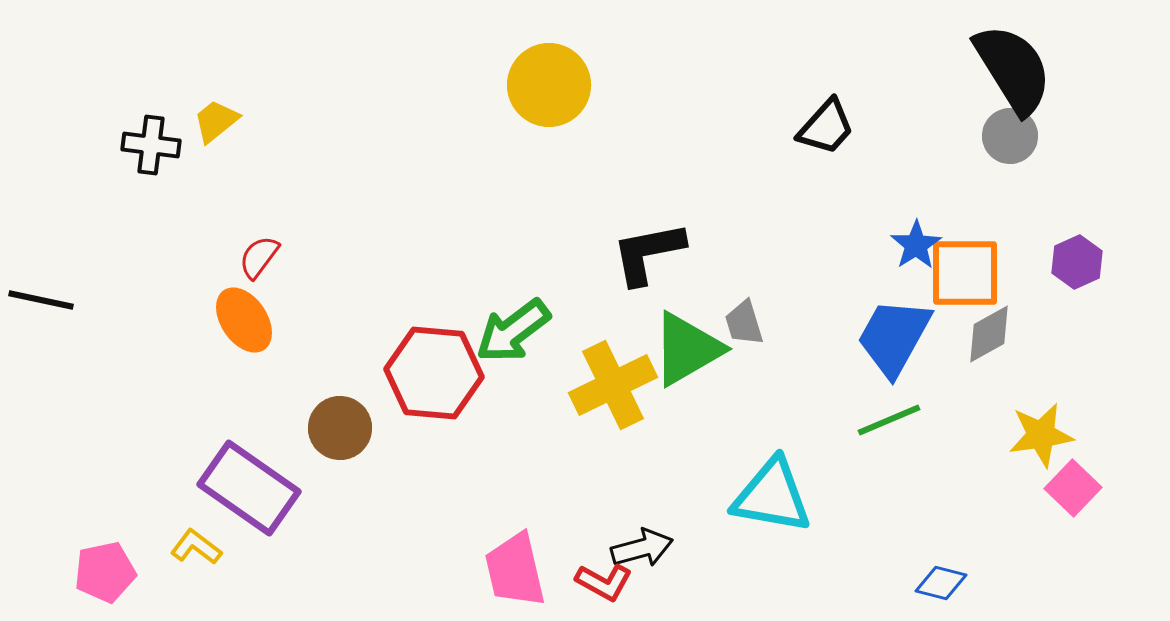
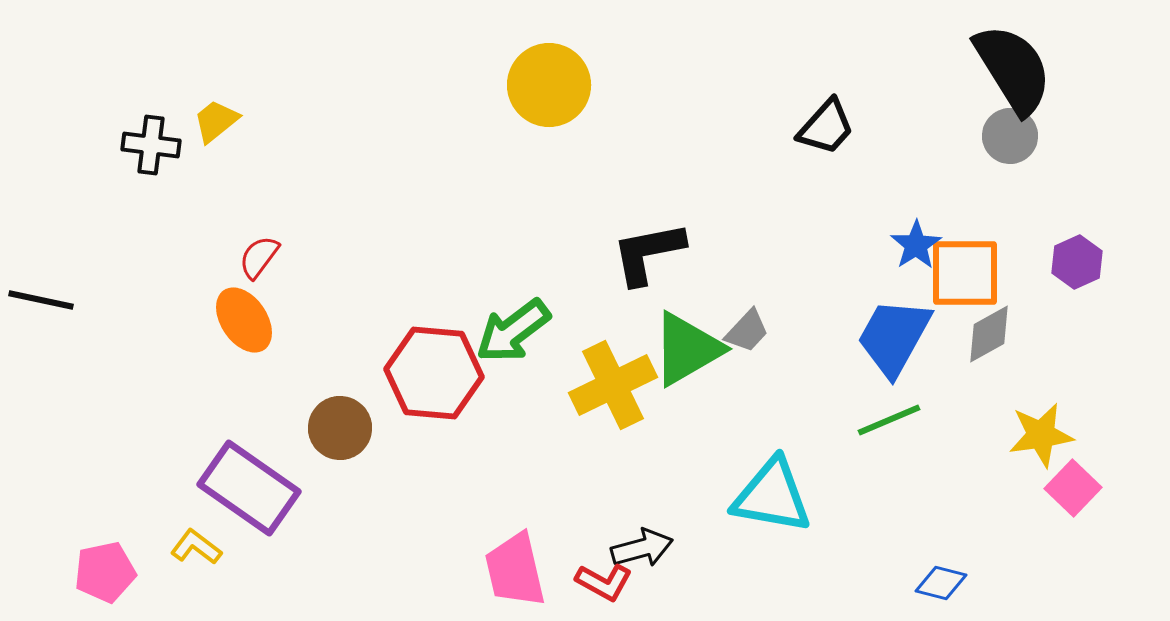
gray trapezoid: moved 3 px right, 8 px down; rotated 120 degrees counterclockwise
